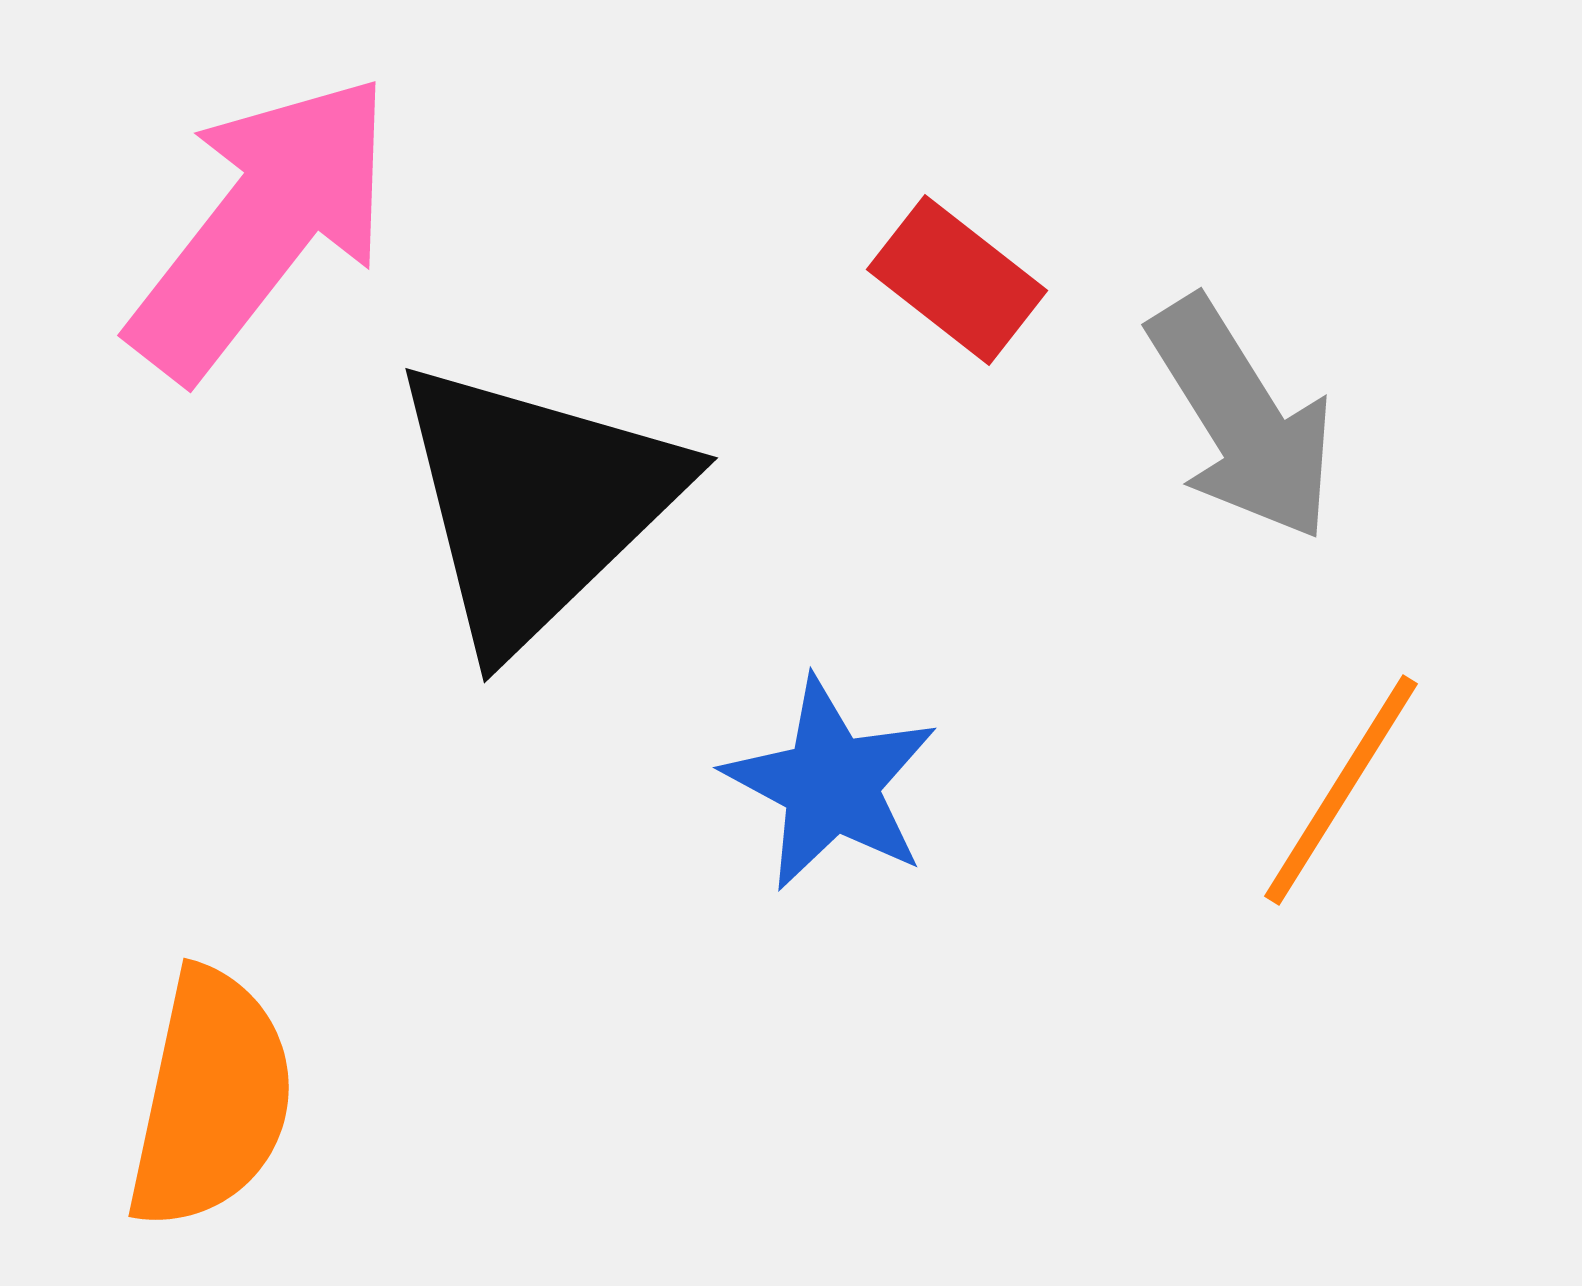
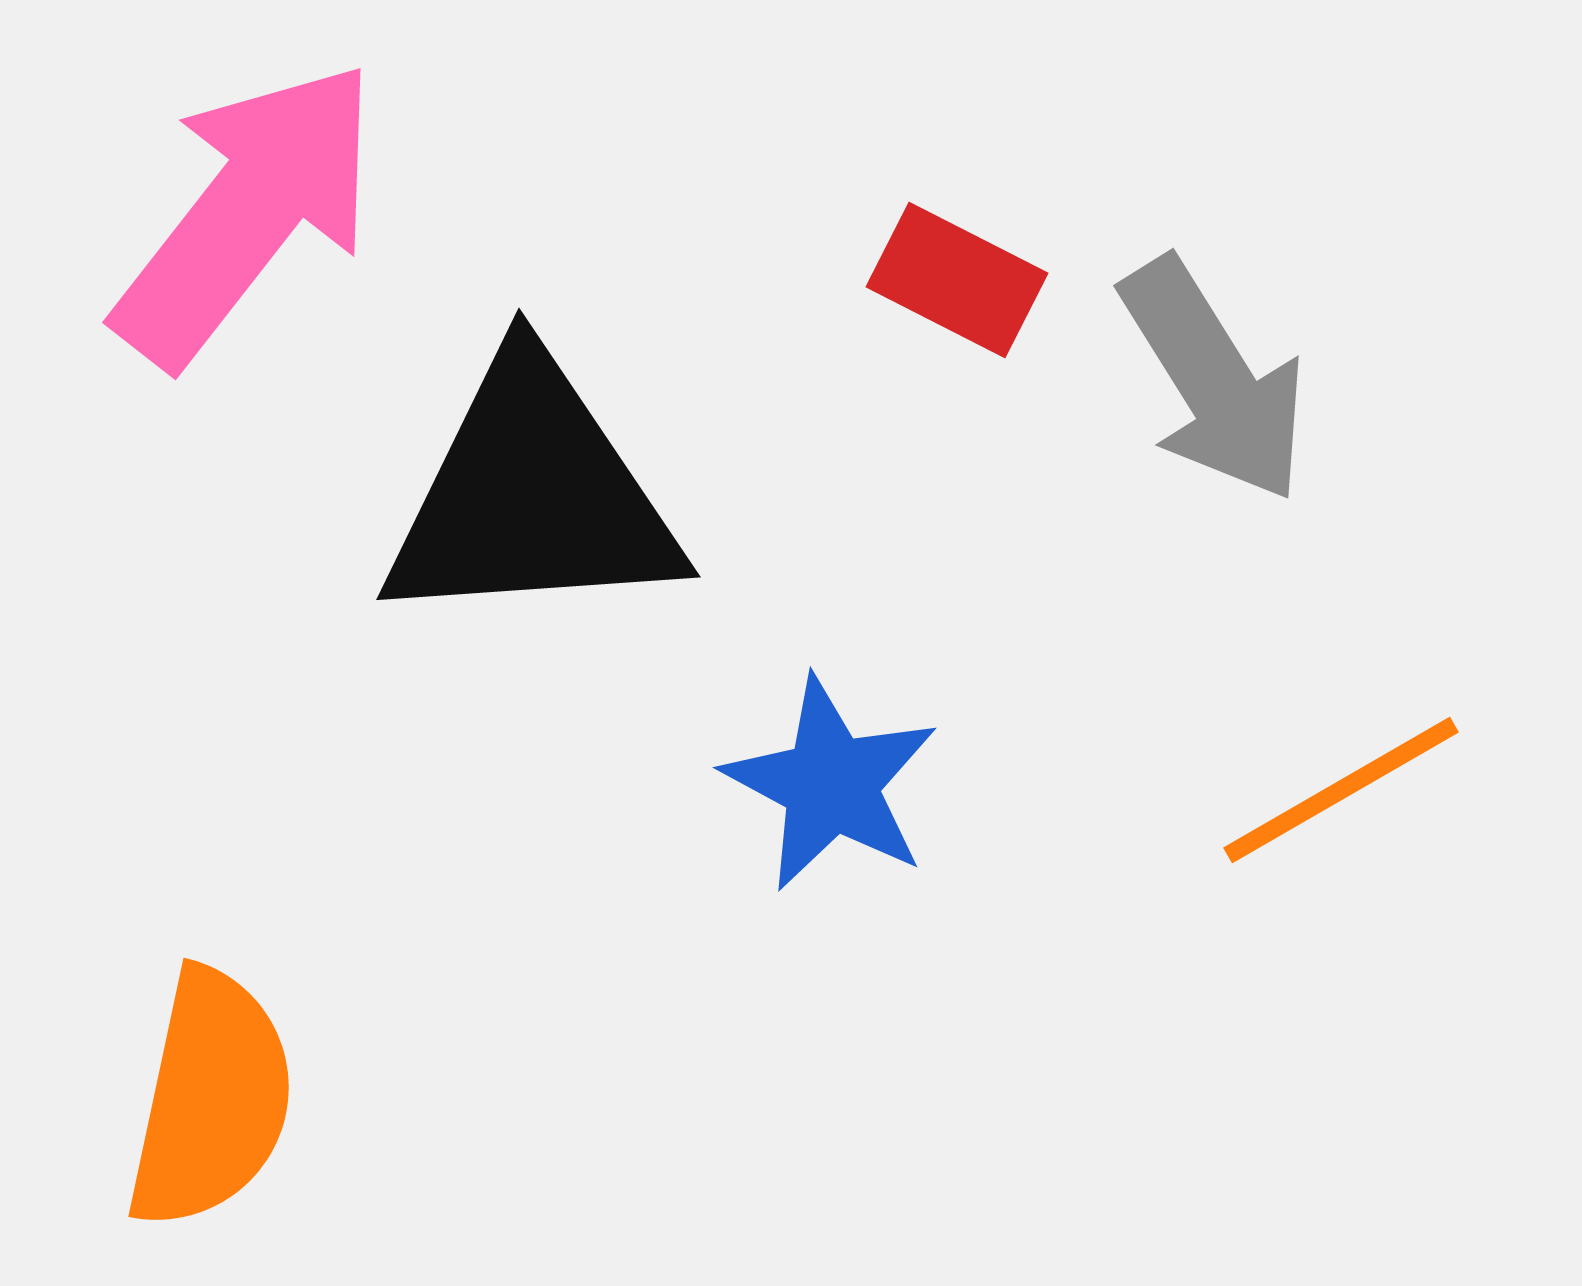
pink arrow: moved 15 px left, 13 px up
red rectangle: rotated 11 degrees counterclockwise
gray arrow: moved 28 px left, 39 px up
black triangle: moved 4 px left, 8 px up; rotated 40 degrees clockwise
orange line: rotated 28 degrees clockwise
